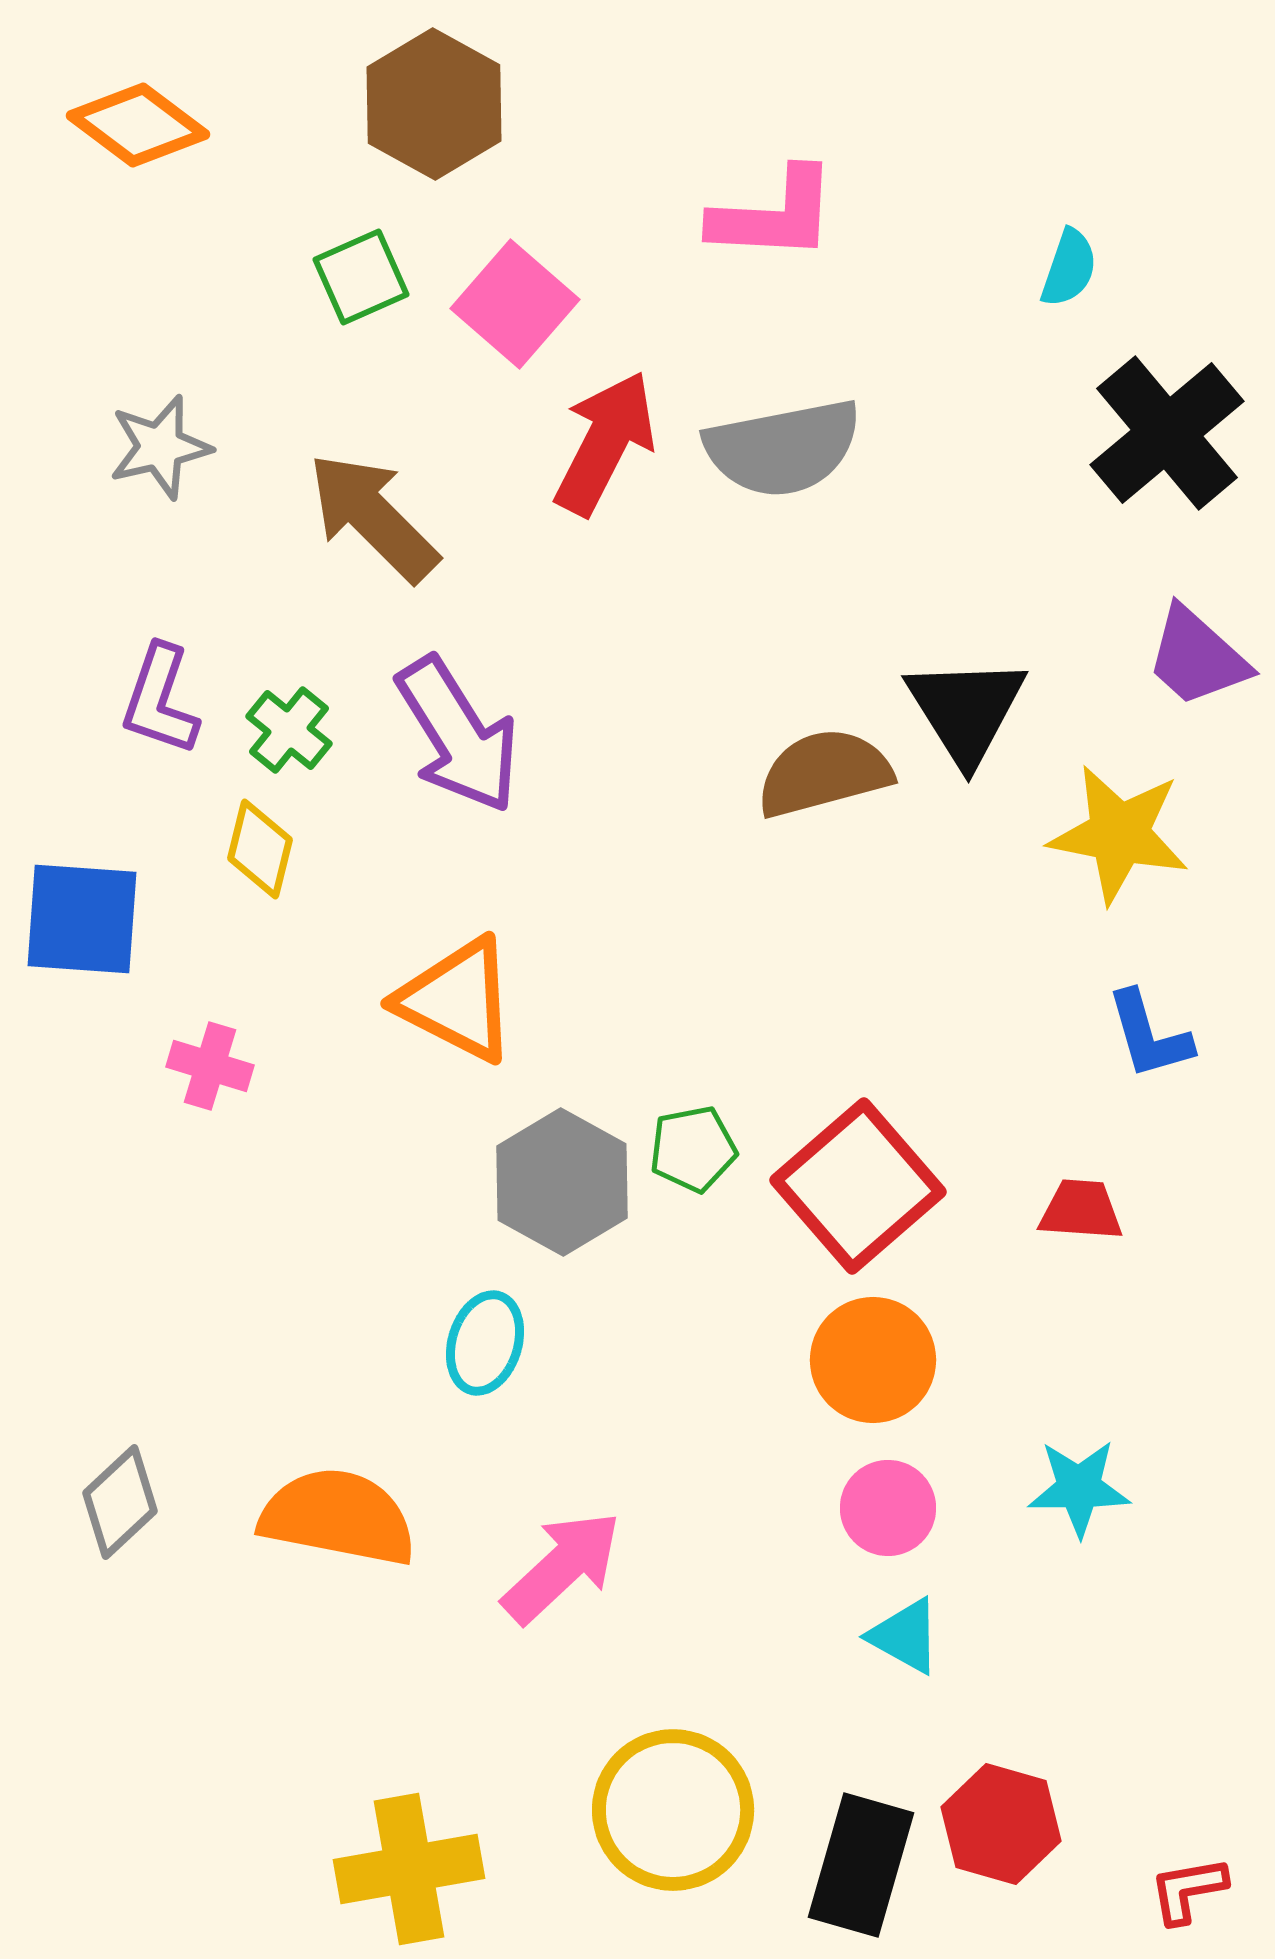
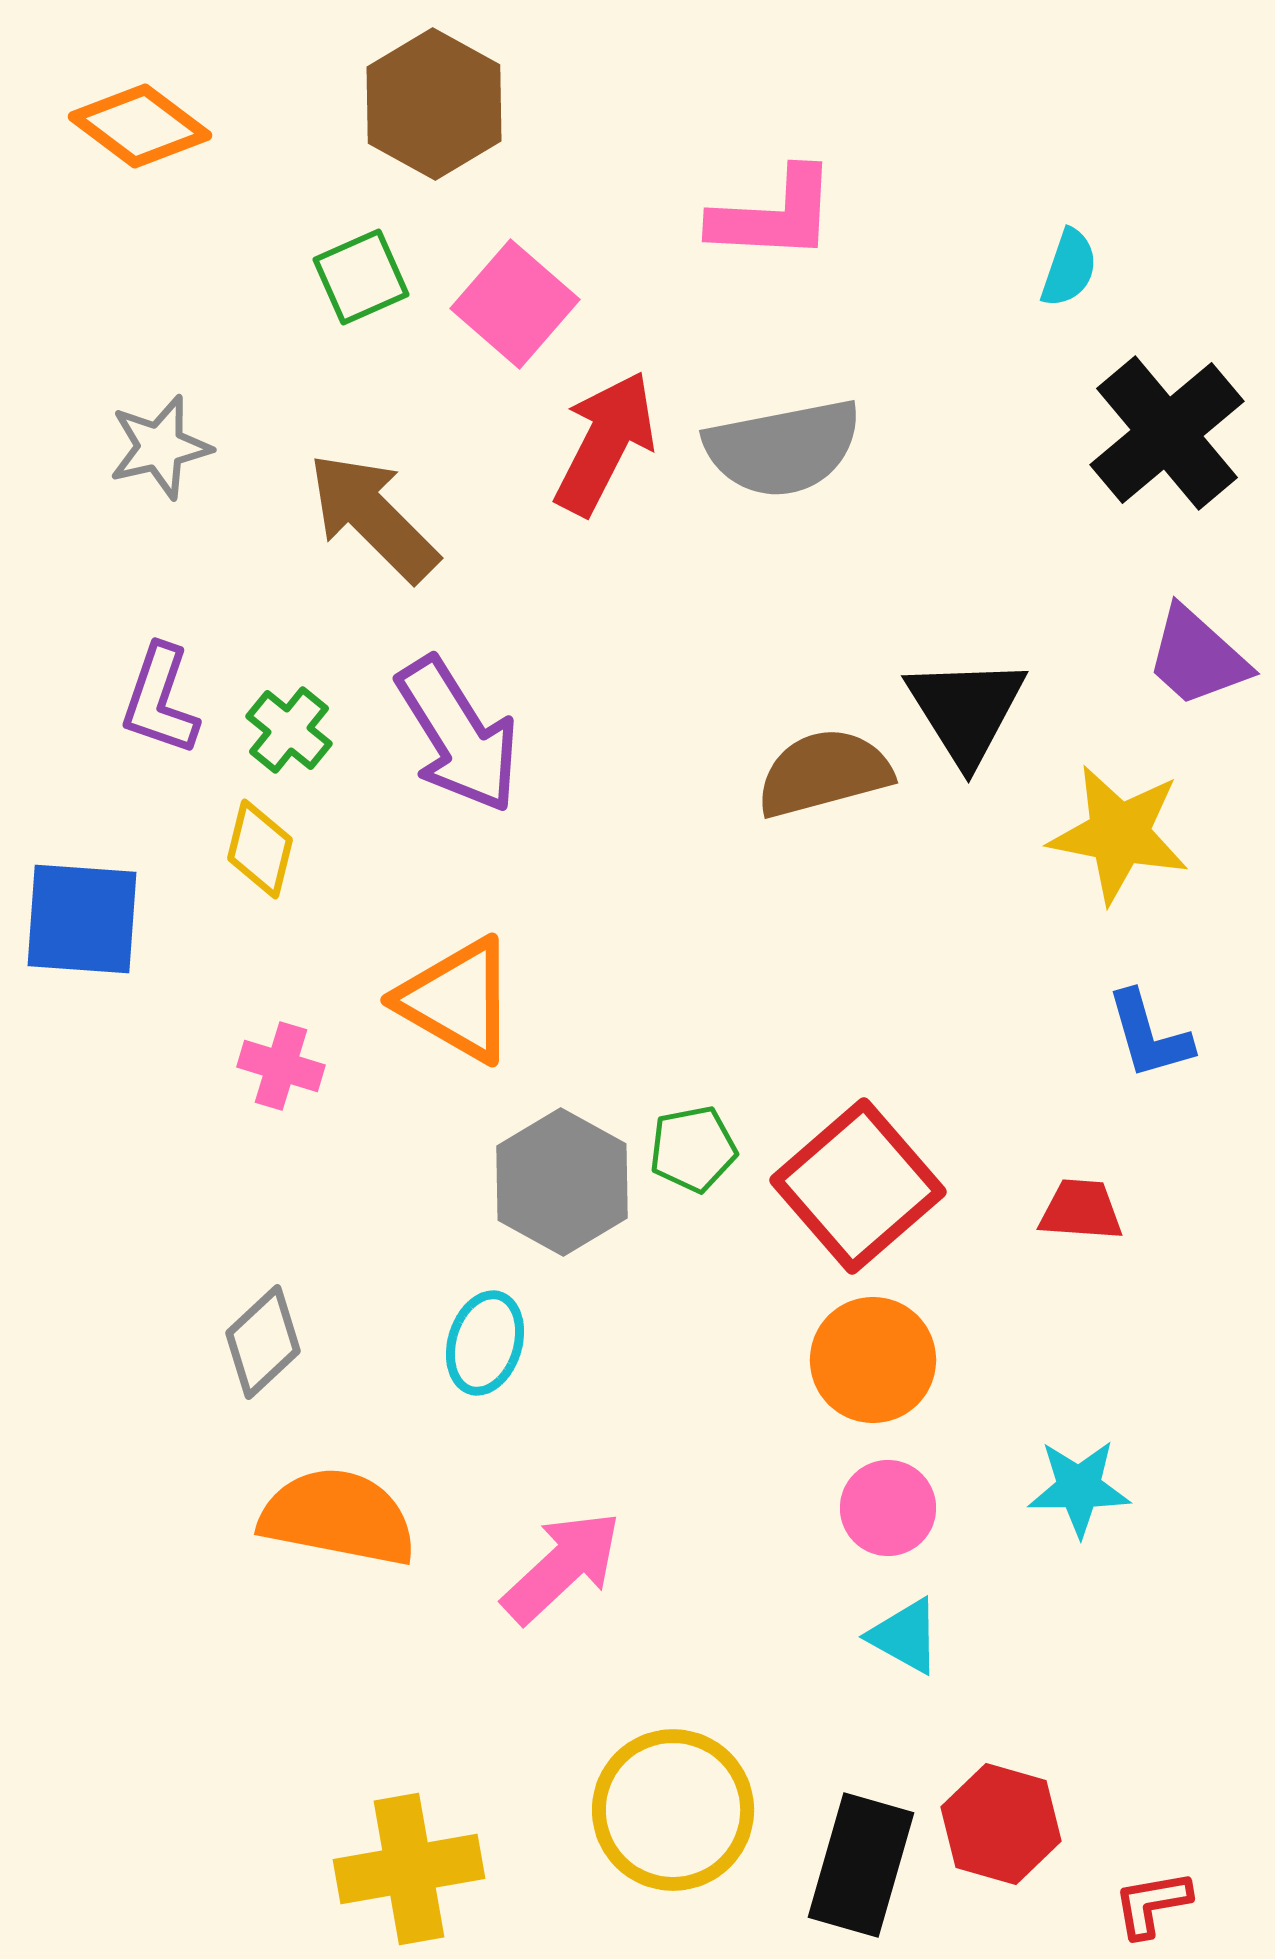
orange diamond: moved 2 px right, 1 px down
orange triangle: rotated 3 degrees clockwise
pink cross: moved 71 px right
gray diamond: moved 143 px right, 160 px up
red L-shape: moved 36 px left, 14 px down
